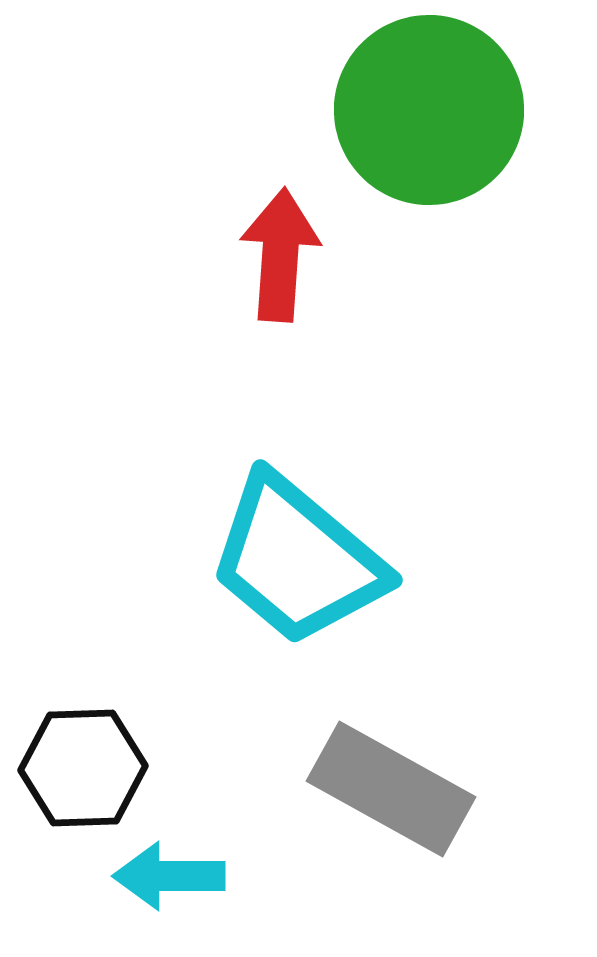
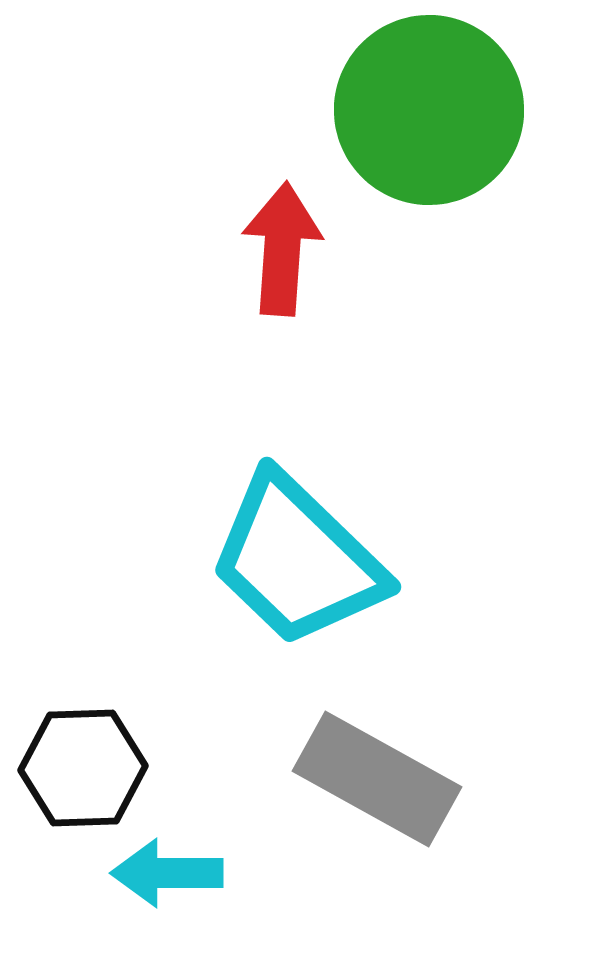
red arrow: moved 2 px right, 6 px up
cyan trapezoid: rotated 4 degrees clockwise
gray rectangle: moved 14 px left, 10 px up
cyan arrow: moved 2 px left, 3 px up
